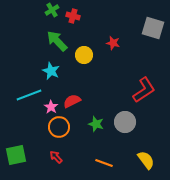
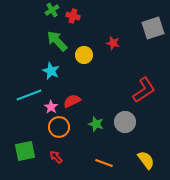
gray square: rotated 35 degrees counterclockwise
green square: moved 9 px right, 4 px up
